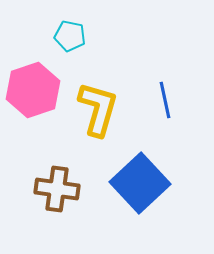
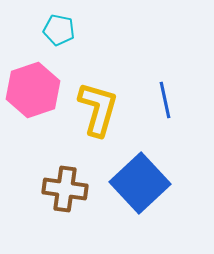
cyan pentagon: moved 11 px left, 6 px up
brown cross: moved 8 px right
